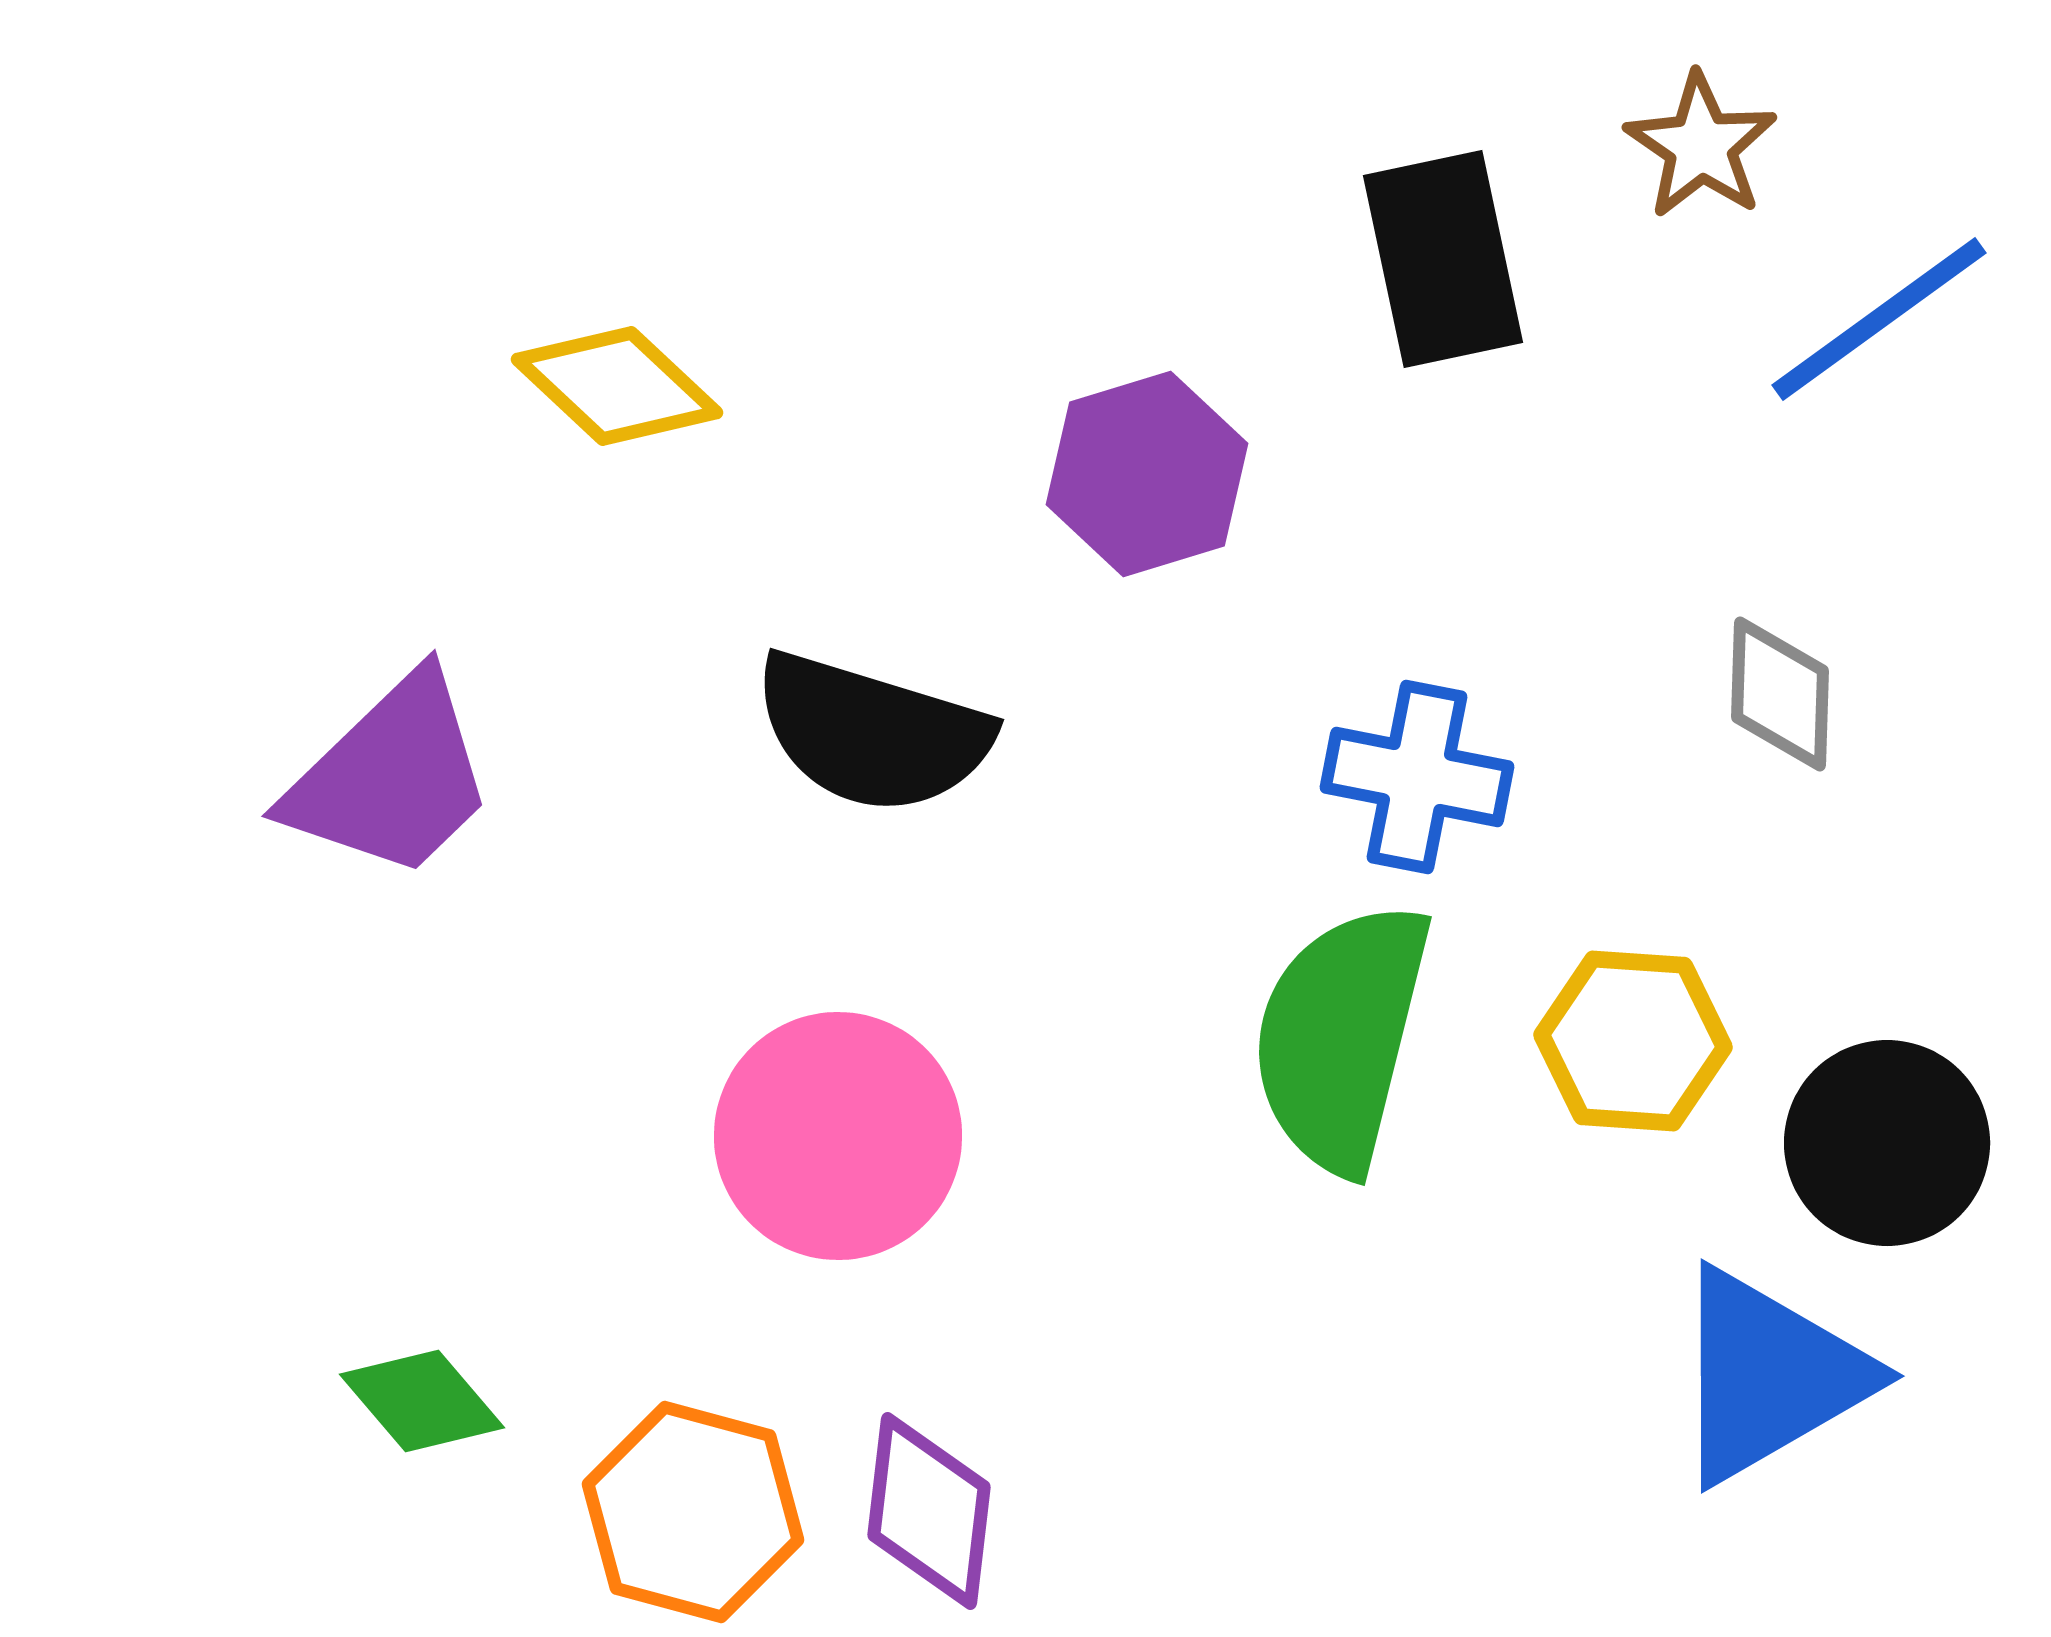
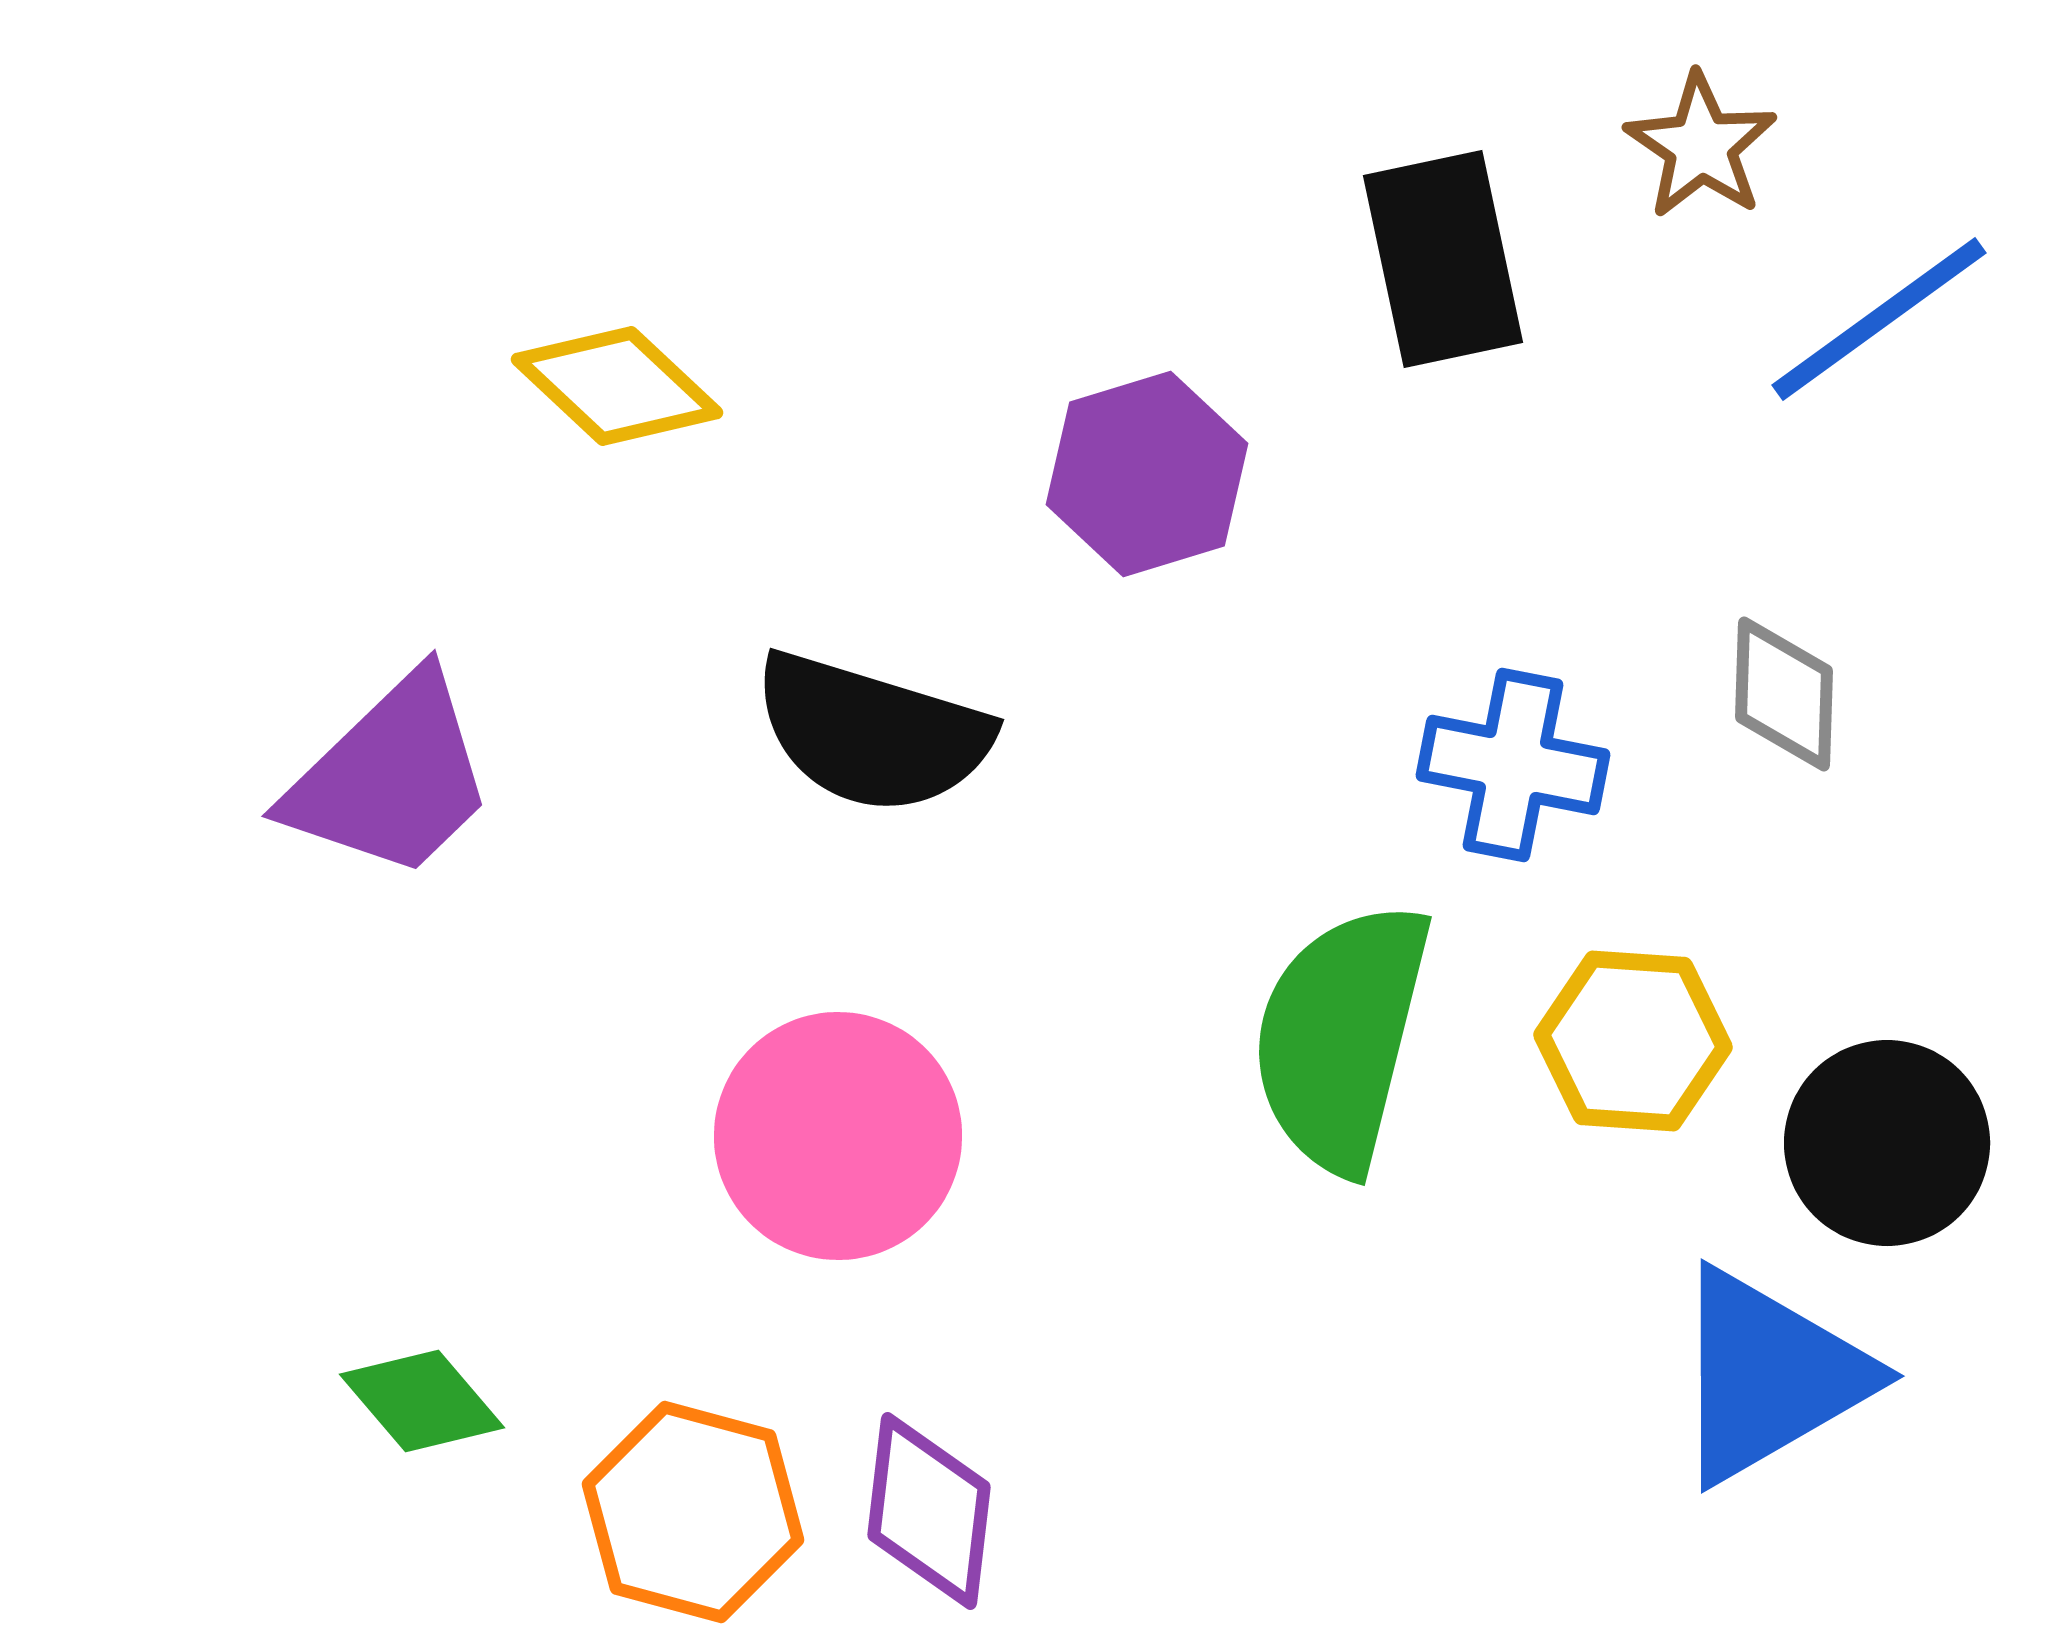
gray diamond: moved 4 px right
blue cross: moved 96 px right, 12 px up
